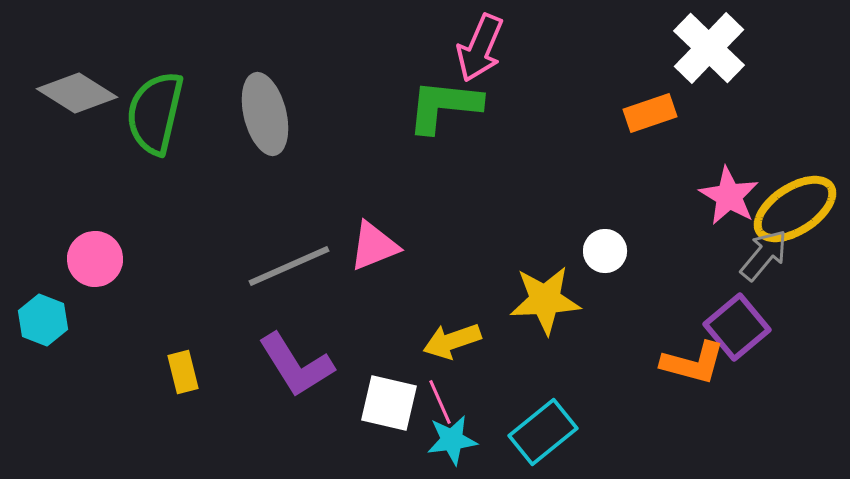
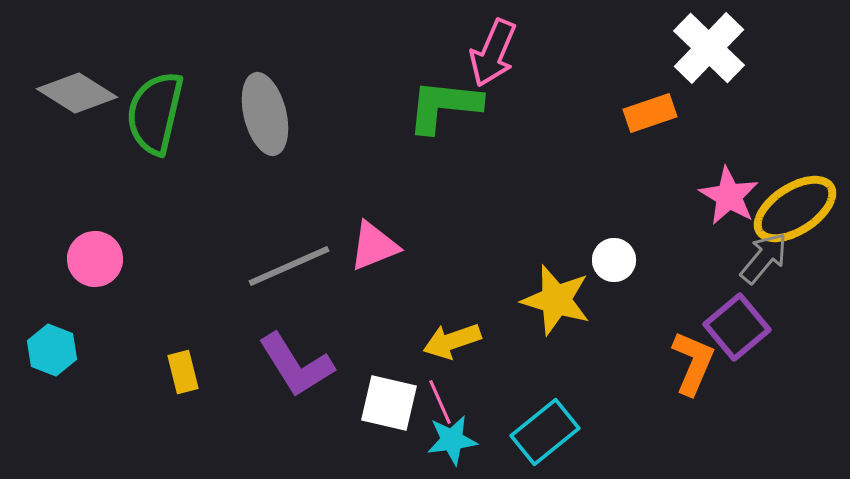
pink arrow: moved 13 px right, 5 px down
white circle: moved 9 px right, 9 px down
gray arrow: moved 3 px down
yellow star: moved 11 px right; rotated 20 degrees clockwise
cyan hexagon: moved 9 px right, 30 px down
orange L-shape: rotated 82 degrees counterclockwise
cyan rectangle: moved 2 px right
